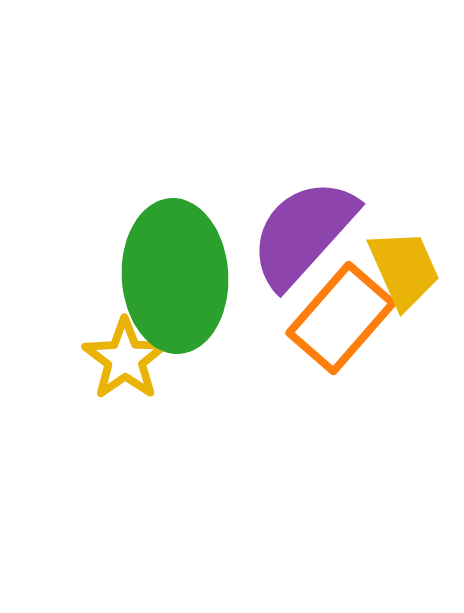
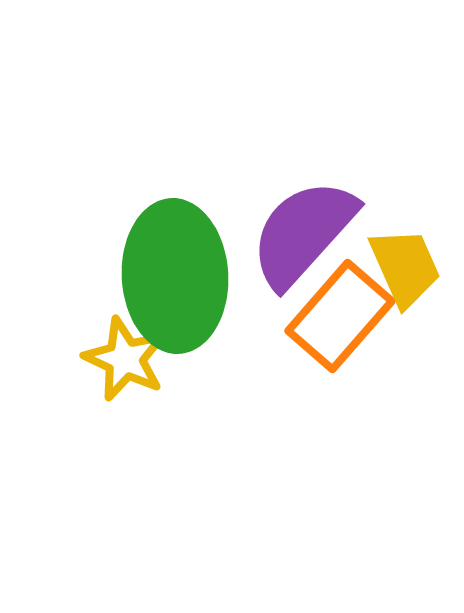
yellow trapezoid: moved 1 px right, 2 px up
orange rectangle: moved 1 px left, 2 px up
yellow star: rotated 12 degrees counterclockwise
